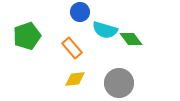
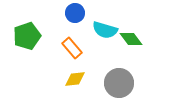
blue circle: moved 5 px left, 1 px down
